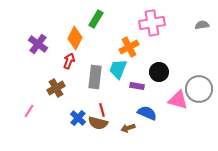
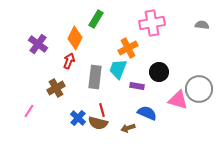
gray semicircle: rotated 16 degrees clockwise
orange cross: moved 1 px left, 1 px down
